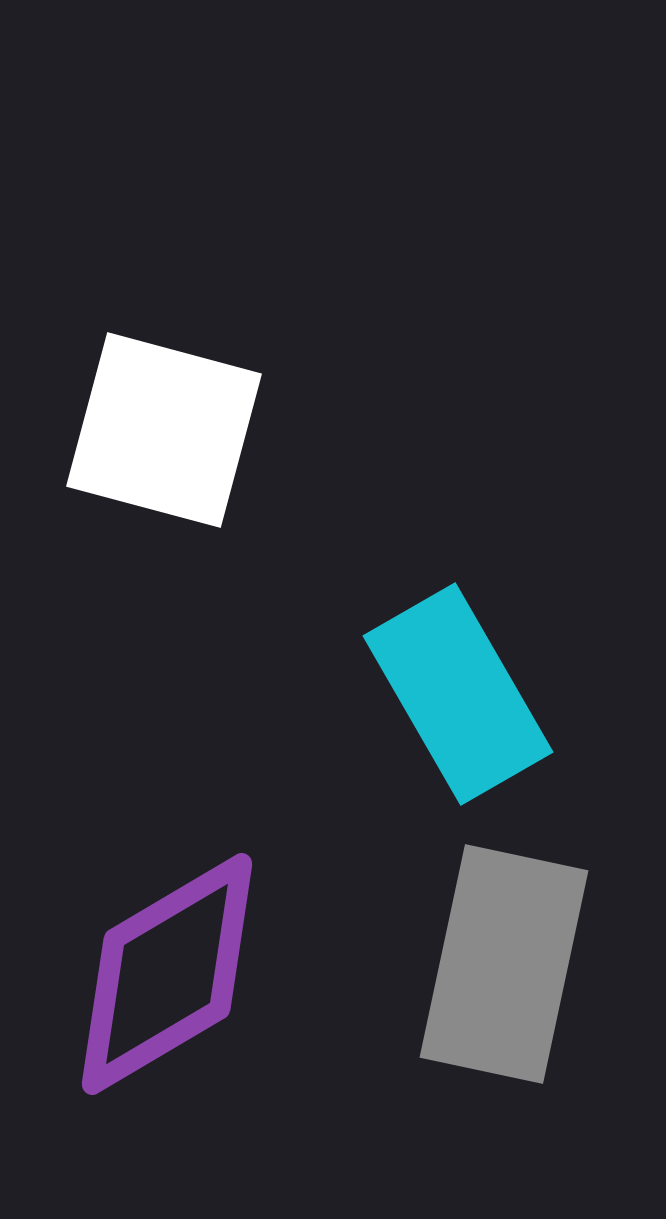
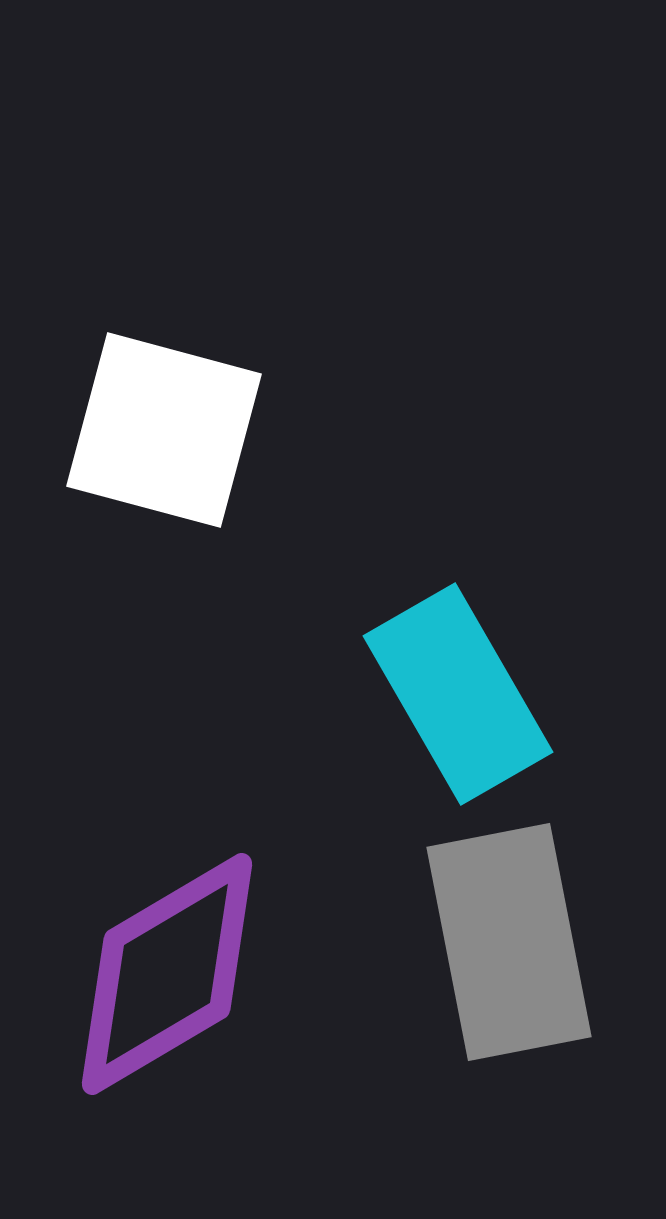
gray rectangle: moved 5 px right, 22 px up; rotated 23 degrees counterclockwise
